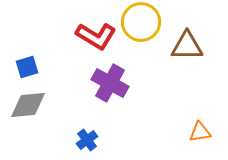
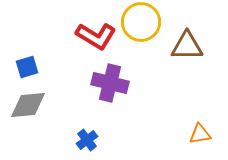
purple cross: rotated 15 degrees counterclockwise
orange triangle: moved 2 px down
